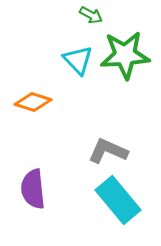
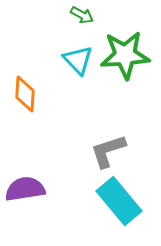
green arrow: moved 9 px left
orange diamond: moved 8 px left, 8 px up; rotated 75 degrees clockwise
gray L-shape: rotated 42 degrees counterclockwise
purple semicircle: moved 8 px left; rotated 87 degrees clockwise
cyan rectangle: moved 1 px right, 1 px down
